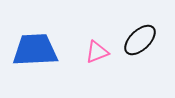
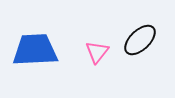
pink triangle: rotated 30 degrees counterclockwise
